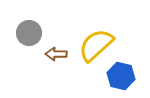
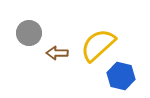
yellow semicircle: moved 2 px right
brown arrow: moved 1 px right, 1 px up
